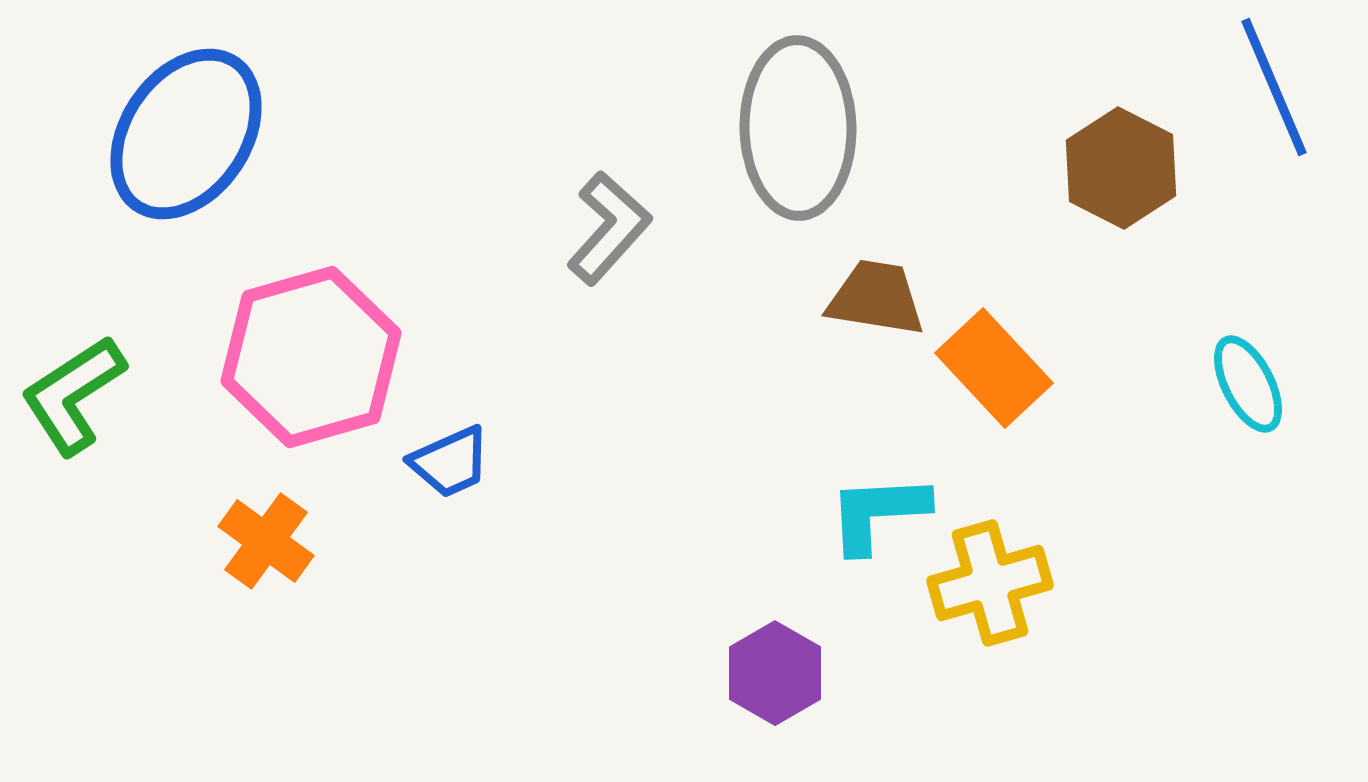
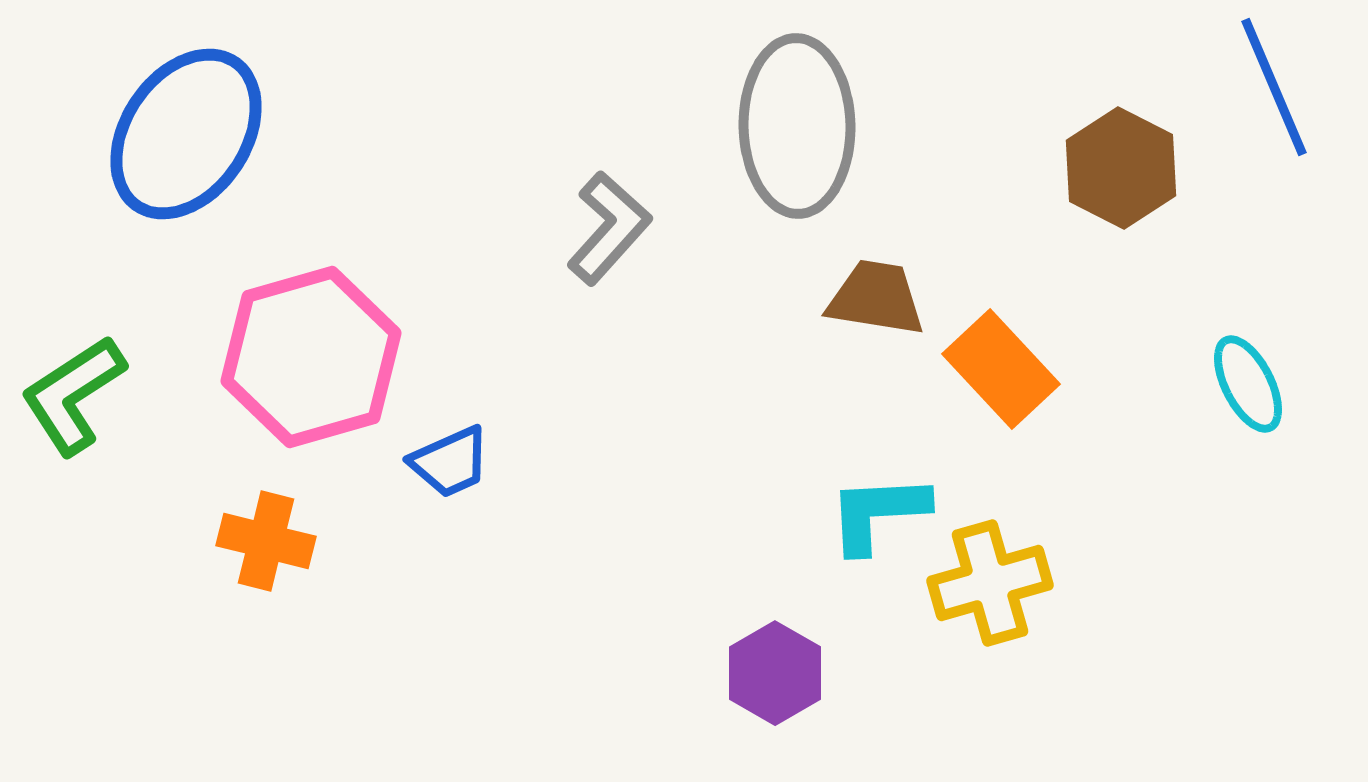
gray ellipse: moved 1 px left, 2 px up
orange rectangle: moved 7 px right, 1 px down
orange cross: rotated 22 degrees counterclockwise
